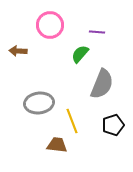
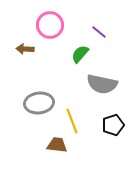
purple line: moved 2 px right; rotated 35 degrees clockwise
brown arrow: moved 7 px right, 2 px up
gray semicircle: rotated 80 degrees clockwise
